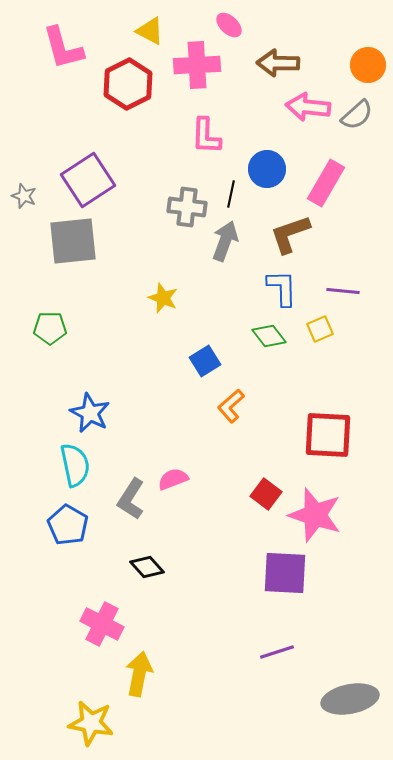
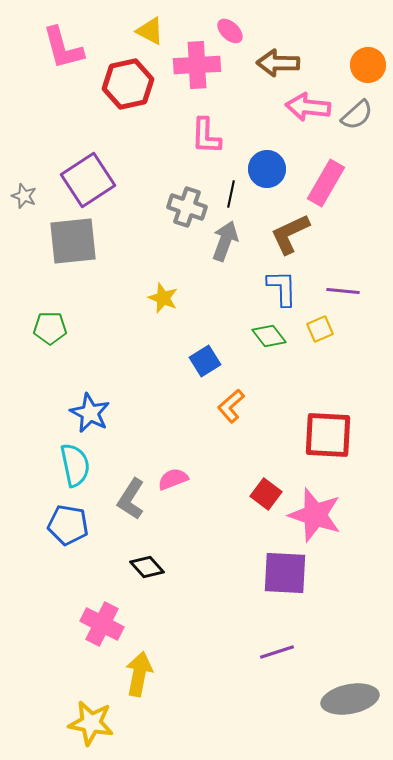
pink ellipse at (229, 25): moved 1 px right, 6 px down
red hexagon at (128, 84): rotated 15 degrees clockwise
gray cross at (187, 207): rotated 12 degrees clockwise
brown L-shape at (290, 234): rotated 6 degrees counterclockwise
blue pentagon at (68, 525): rotated 21 degrees counterclockwise
